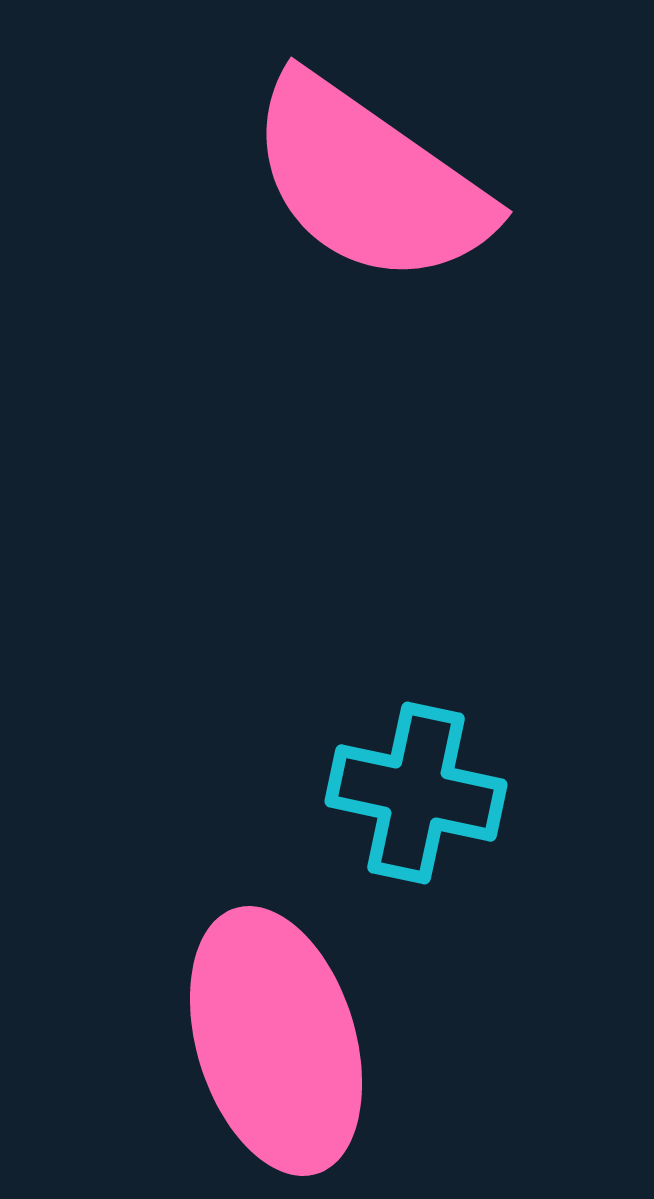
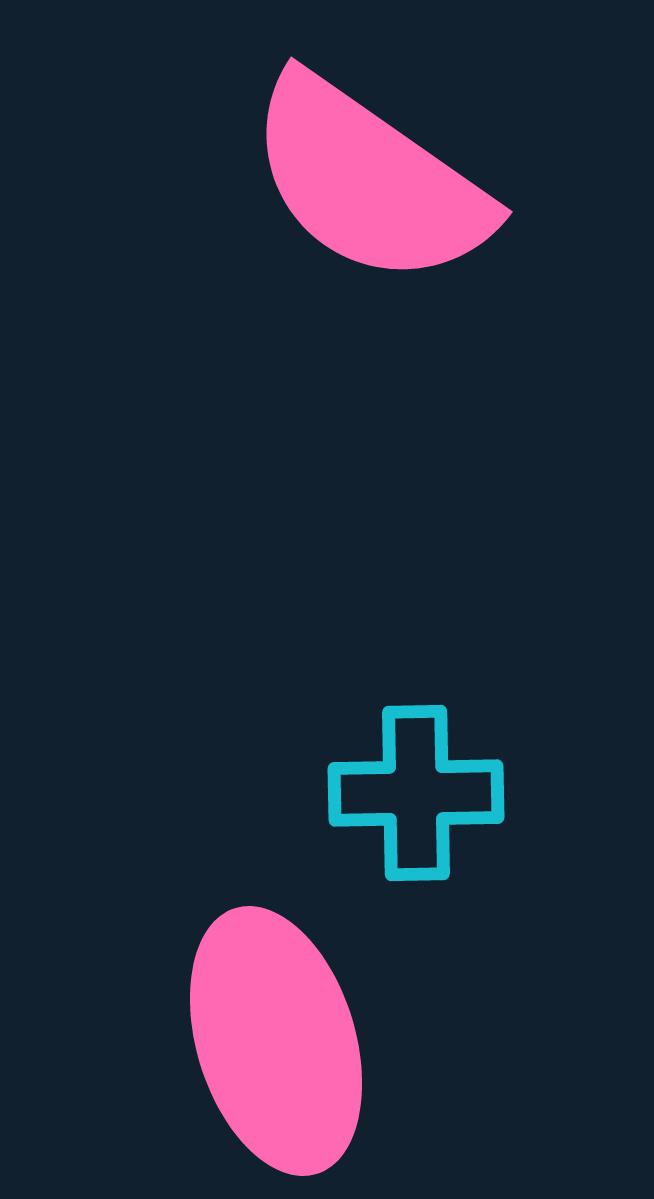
cyan cross: rotated 13 degrees counterclockwise
